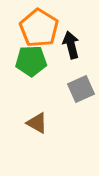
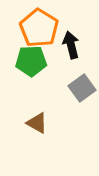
gray square: moved 1 px right, 1 px up; rotated 12 degrees counterclockwise
